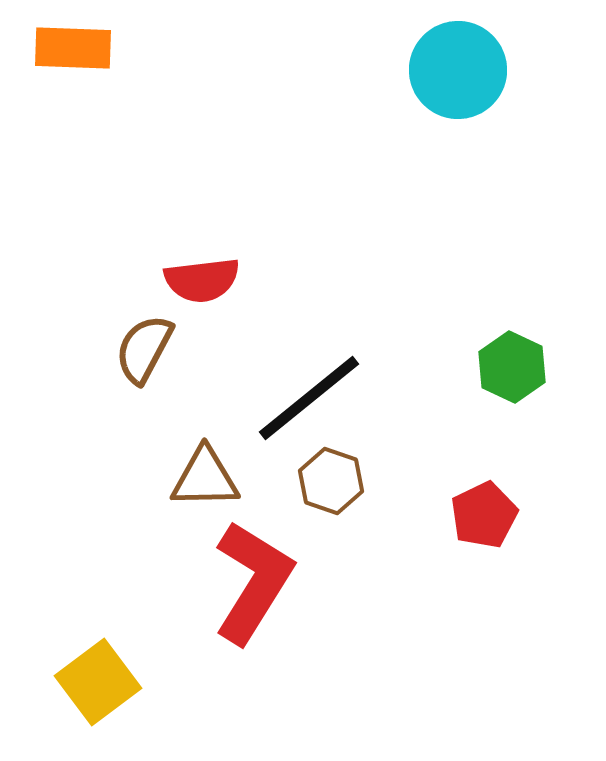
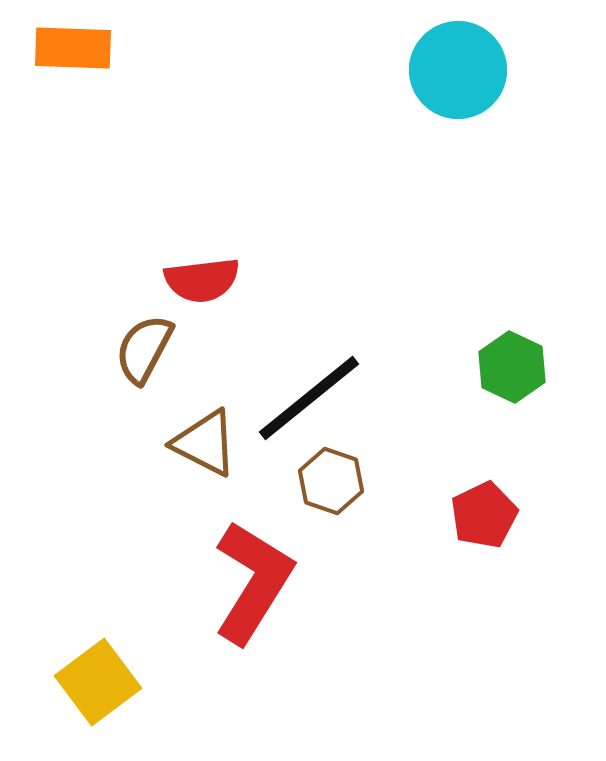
brown triangle: moved 35 px up; rotated 28 degrees clockwise
